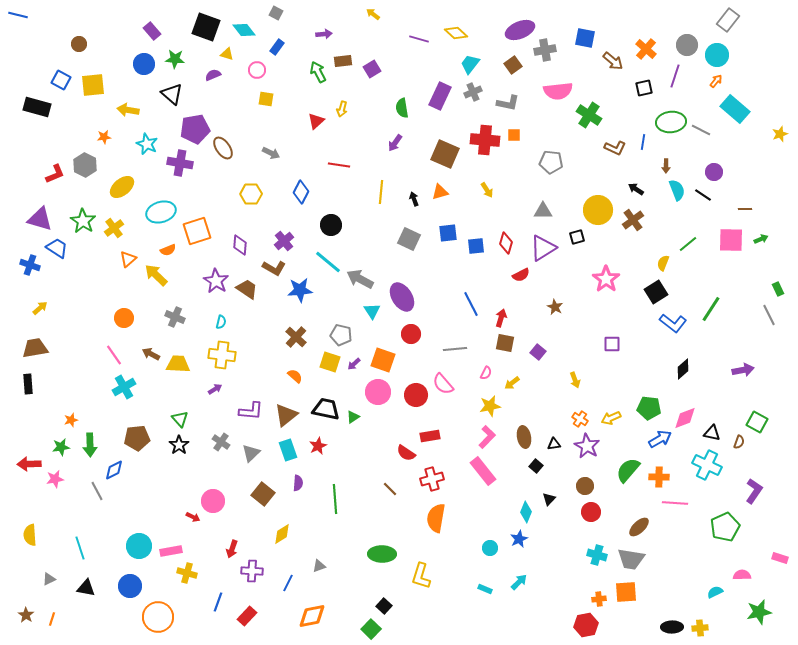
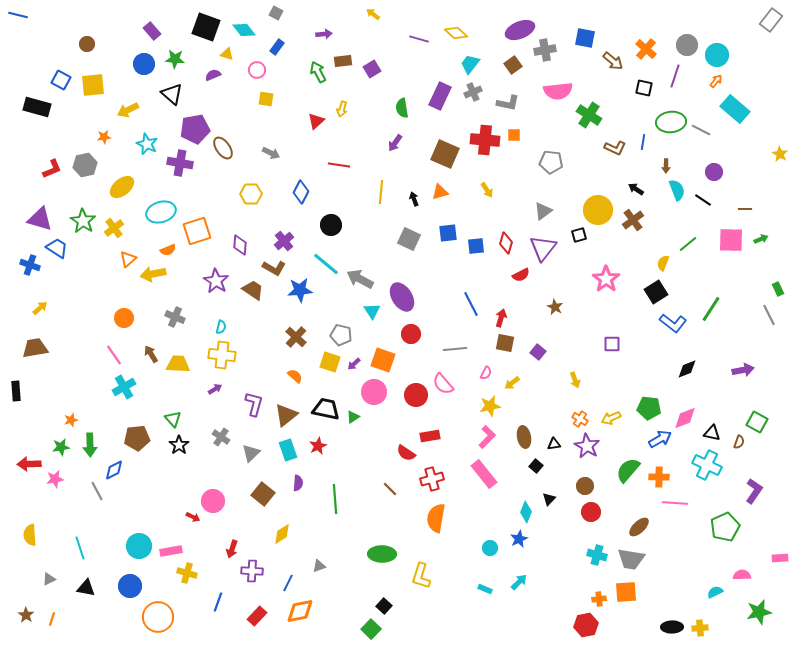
gray rectangle at (728, 20): moved 43 px right
brown circle at (79, 44): moved 8 px right
black square at (644, 88): rotated 24 degrees clockwise
yellow arrow at (128, 110): rotated 35 degrees counterclockwise
yellow star at (780, 134): moved 20 px down; rotated 21 degrees counterclockwise
gray hexagon at (85, 165): rotated 20 degrees clockwise
red L-shape at (55, 174): moved 3 px left, 5 px up
black line at (703, 195): moved 5 px down
gray triangle at (543, 211): rotated 36 degrees counterclockwise
black square at (577, 237): moved 2 px right, 2 px up
purple triangle at (543, 248): rotated 20 degrees counterclockwise
cyan line at (328, 262): moved 2 px left, 2 px down
yellow arrow at (156, 275): moved 3 px left, 1 px up; rotated 55 degrees counterclockwise
brown trapezoid at (247, 289): moved 6 px right, 1 px down
cyan semicircle at (221, 322): moved 5 px down
brown arrow at (151, 354): rotated 30 degrees clockwise
black diamond at (683, 369): moved 4 px right; rotated 20 degrees clockwise
black rectangle at (28, 384): moved 12 px left, 7 px down
pink circle at (378, 392): moved 4 px left
purple L-shape at (251, 411): moved 3 px right, 7 px up; rotated 80 degrees counterclockwise
green triangle at (180, 419): moved 7 px left
gray cross at (221, 442): moved 5 px up
pink rectangle at (483, 471): moved 1 px right, 3 px down
pink rectangle at (780, 558): rotated 21 degrees counterclockwise
red rectangle at (247, 616): moved 10 px right
orange diamond at (312, 616): moved 12 px left, 5 px up
